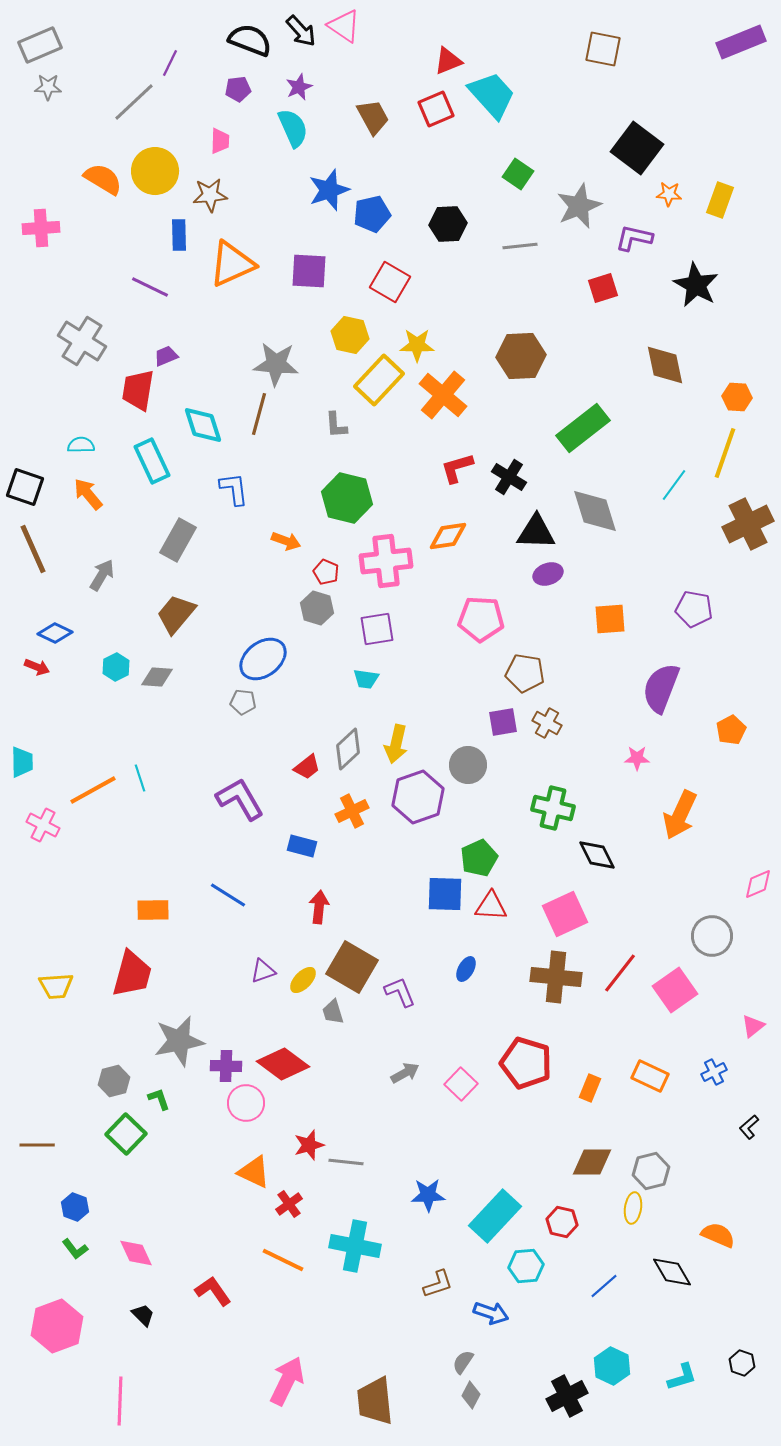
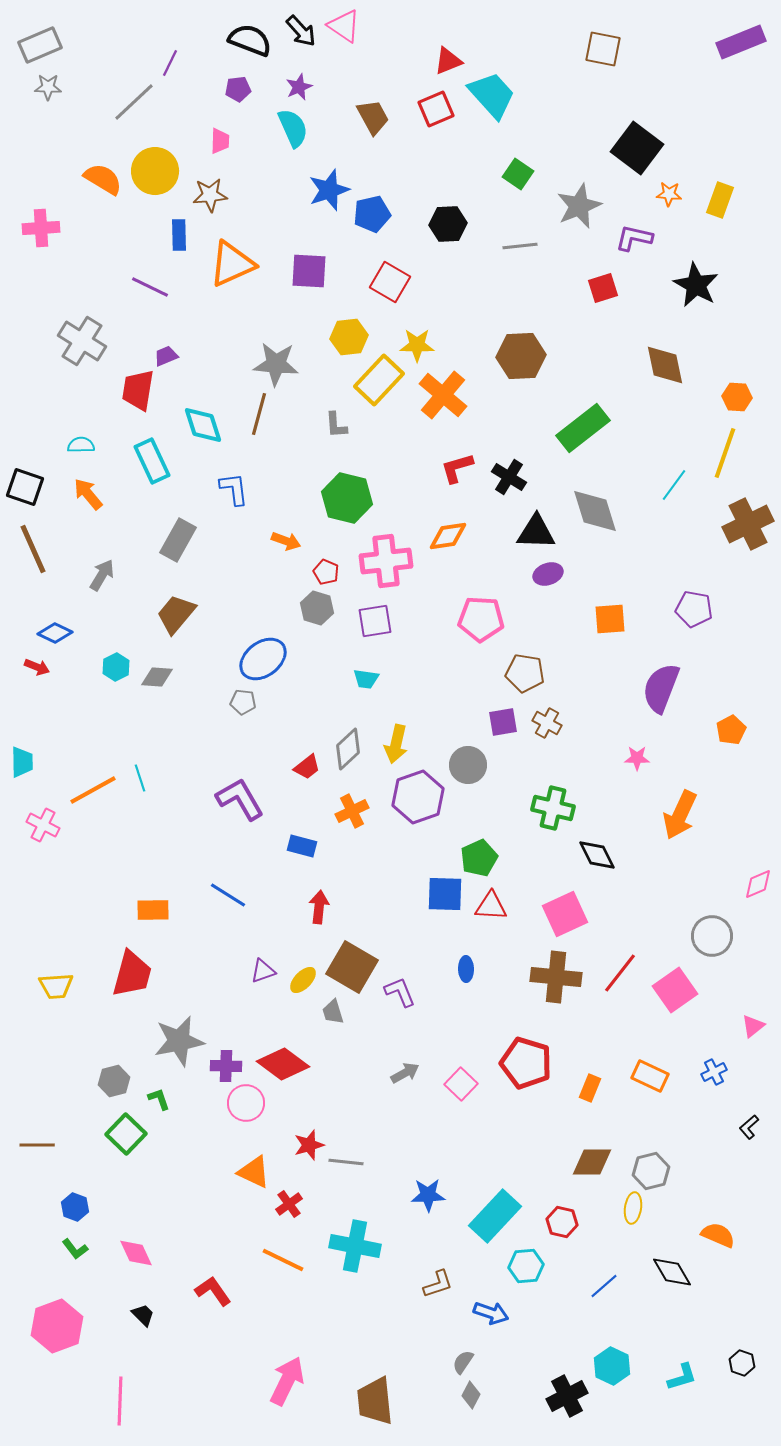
yellow hexagon at (350, 335): moved 1 px left, 2 px down; rotated 18 degrees counterclockwise
purple square at (377, 629): moved 2 px left, 8 px up
blue ellipse at (466, 969): rotated 30 degrees counterclockwise
